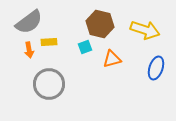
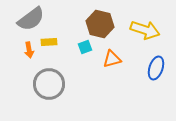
gray semicircle: moved 2 px right, 3 px up
